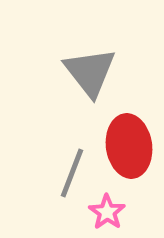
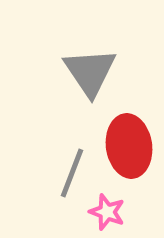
gray triangle: rotated 4 degrees clockwise
pink star: rotated 15 degrees counterclockwise
